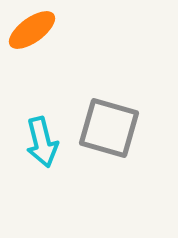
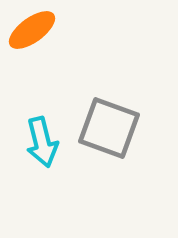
gray square: rotated 4 degrees clockwise
